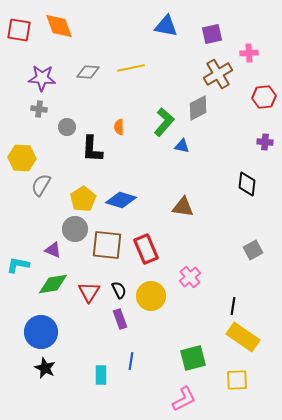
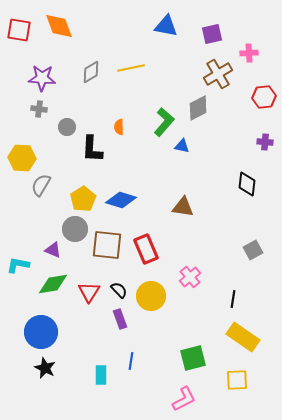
gray diamond at (88, 72): moved 3 px right; rotated 35 degrees counterclockwise
black semicircle at (119, 290): rotated 18 degrees counterclockwise
black line at (233, 306): moved 7 px up
